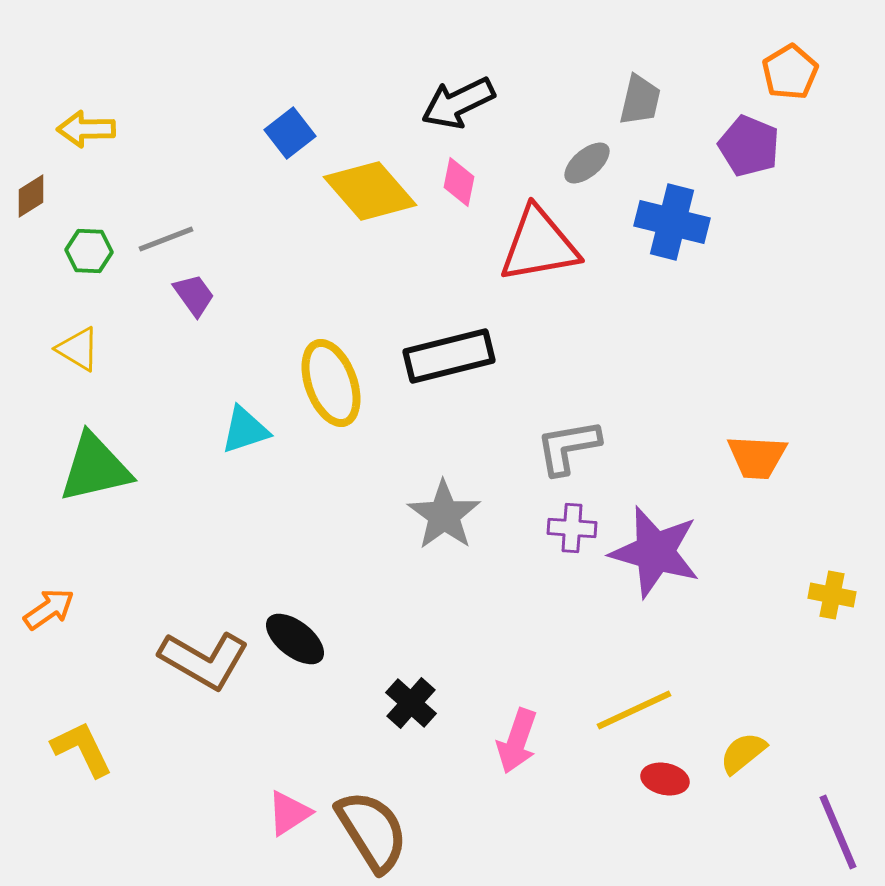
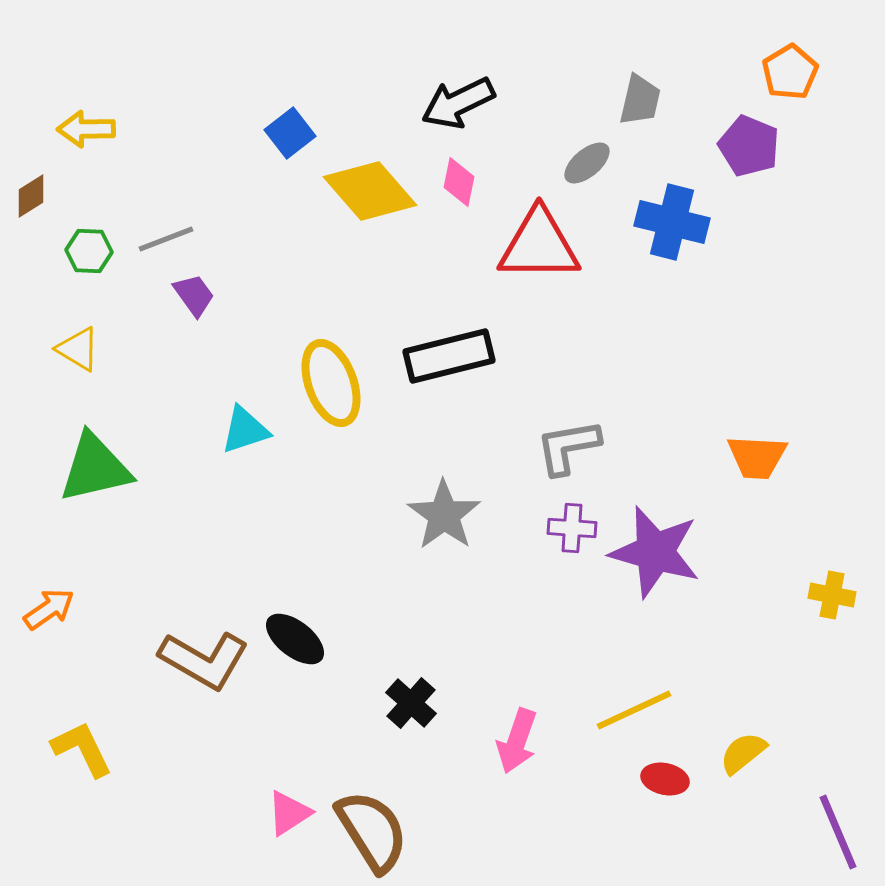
red triangle: rotated 10 degrees clockwise
